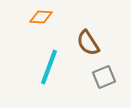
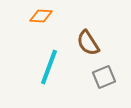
orange diamond: moved 1 px up
